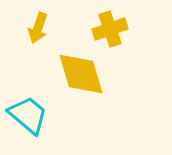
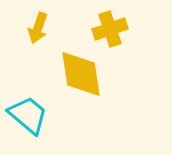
yellow diamond: rotated 8 degrees clockwise
